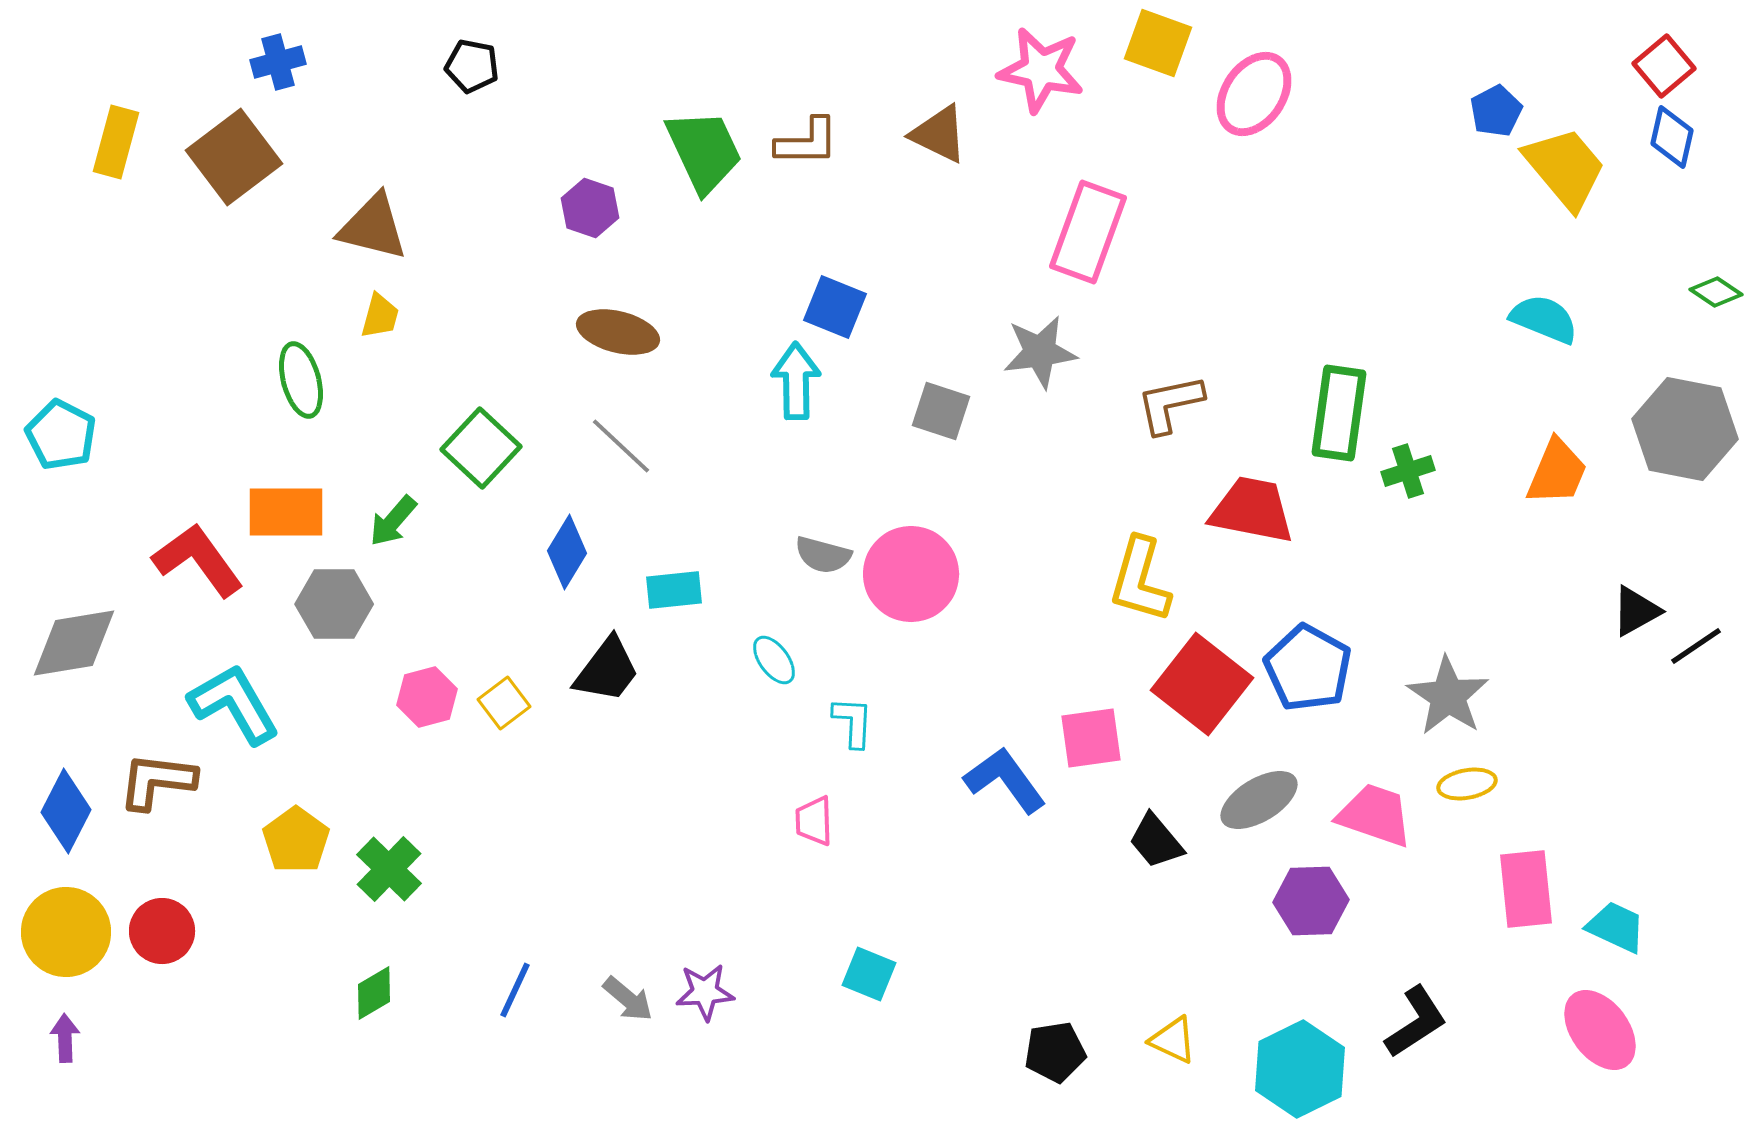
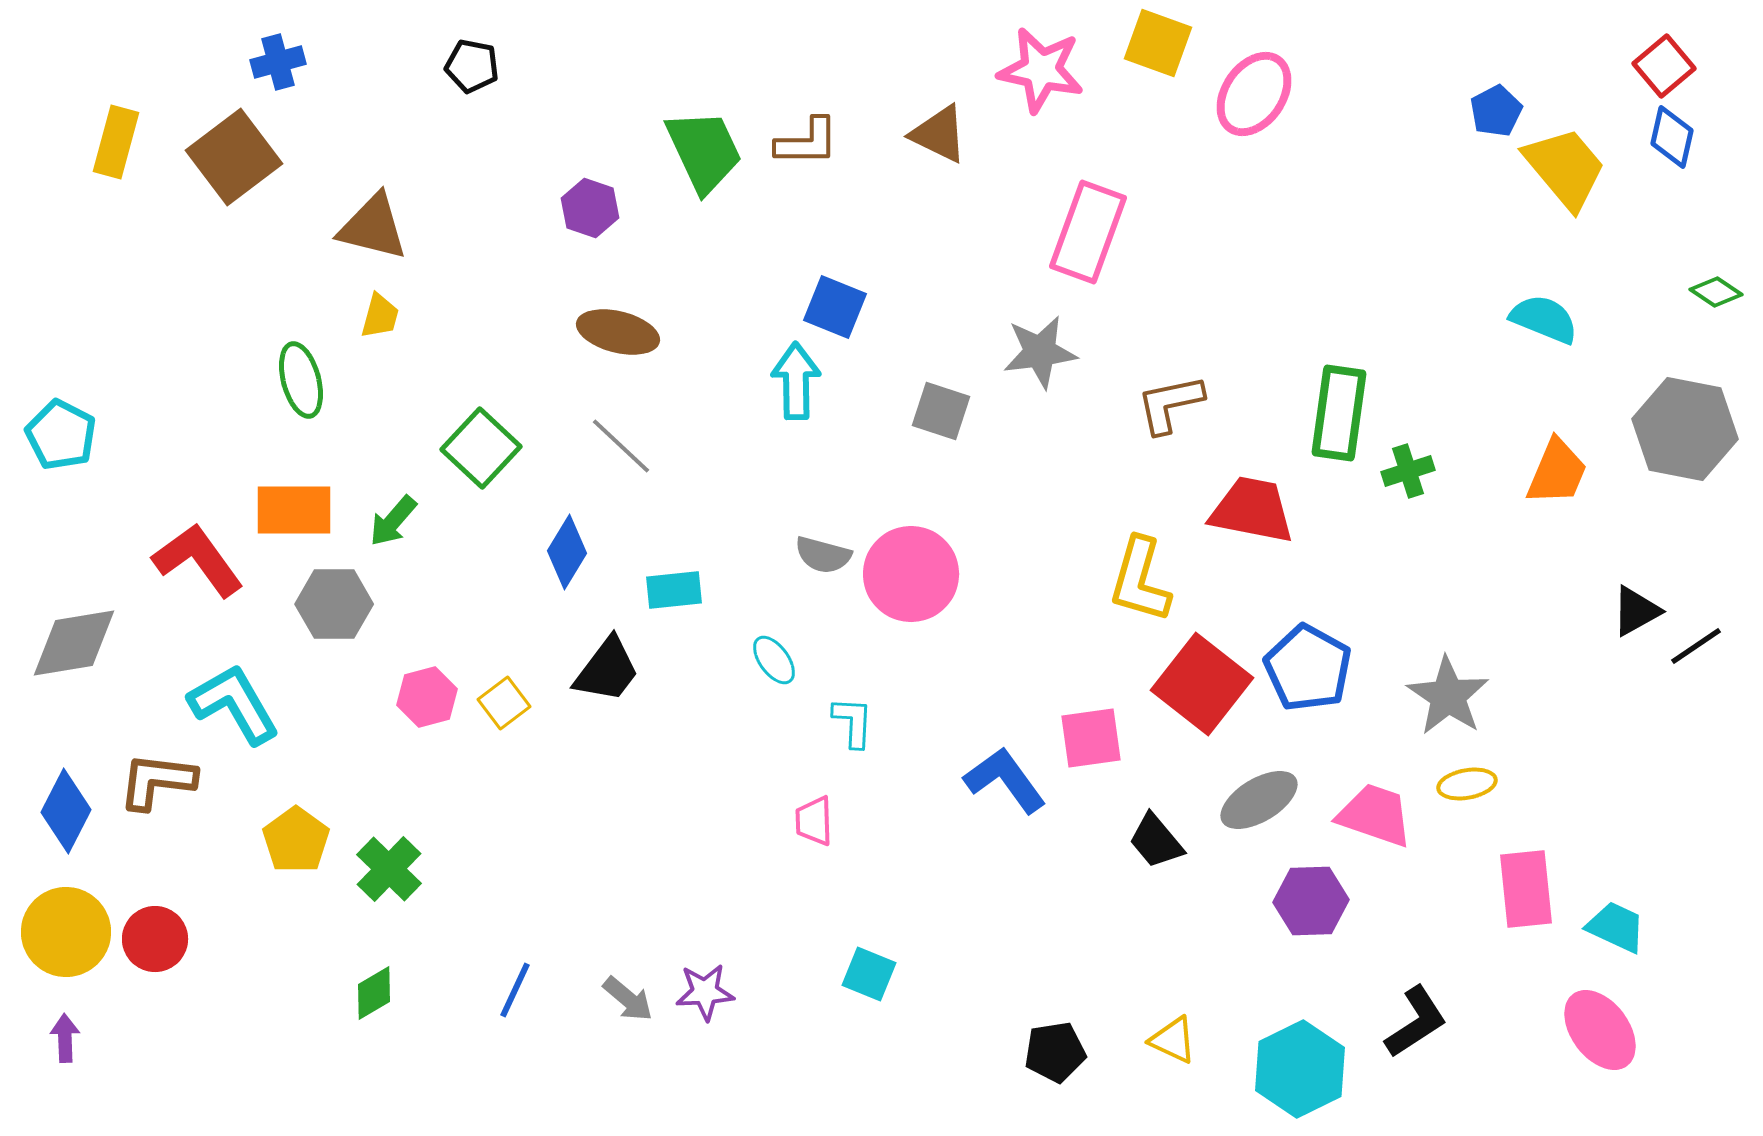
orange rectangle at (286, 512): moved 8 px right, 2 px up
red circle at (162, 931): moved 7 px left, 8 px down
